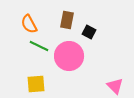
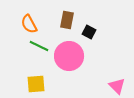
pink triangle: moved 2 px right
